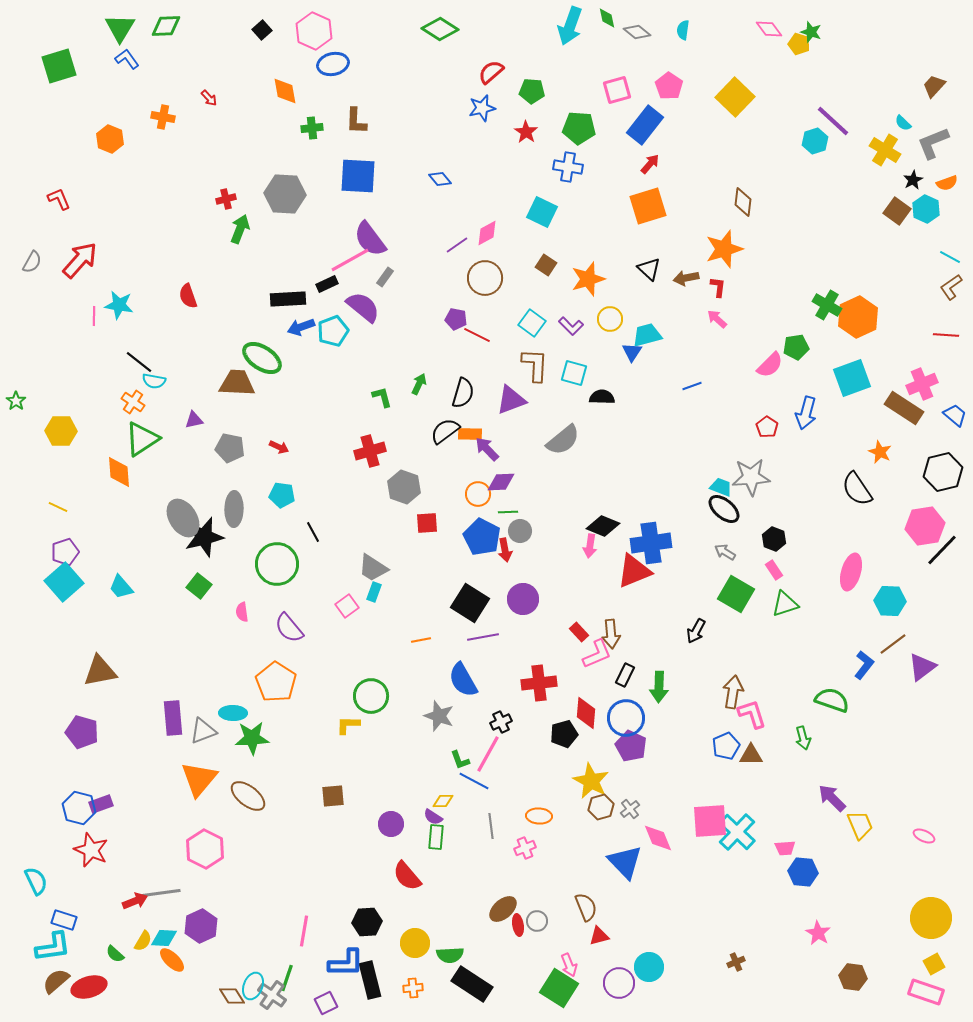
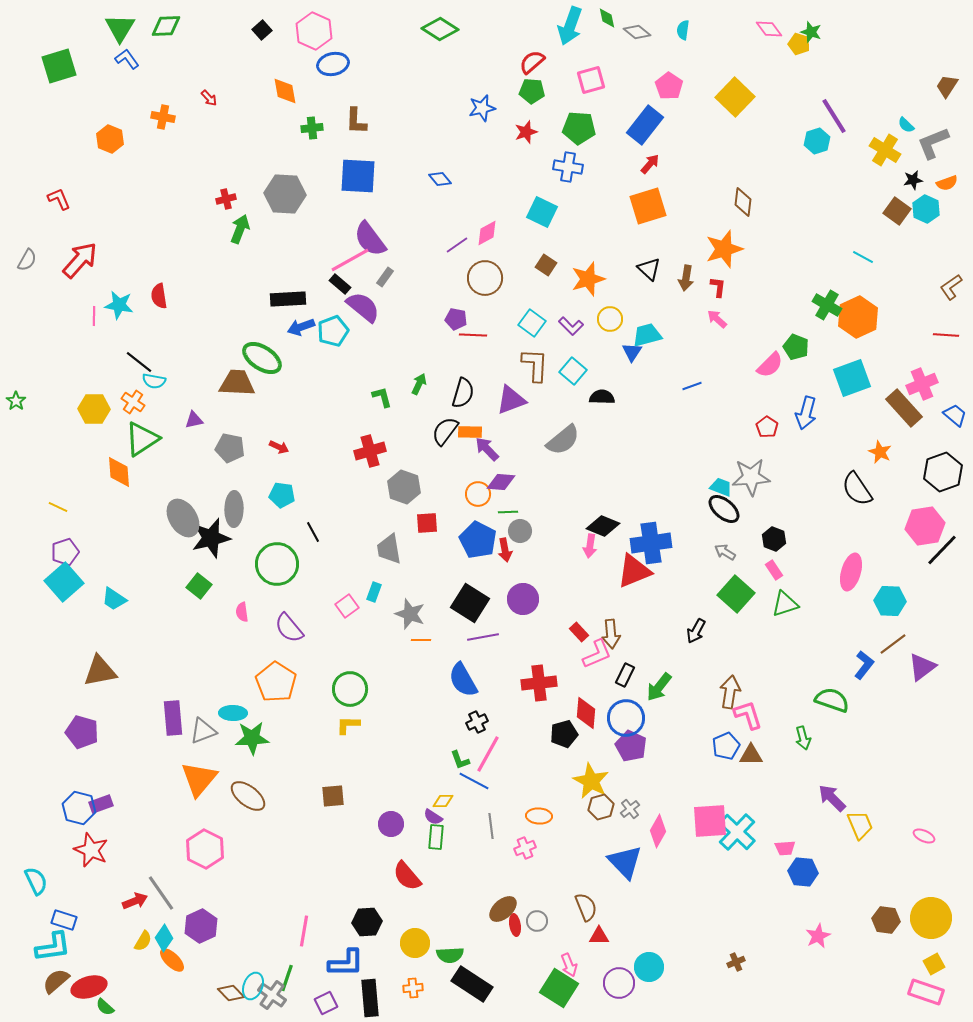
red semicircle at (491, 72): moved 41 px right, 10 px up
brown trapezoid at (934, 86): moved 13 px right; rotated 10 degrees counterclockwise
pink square at (617, 90): moved 26 px left, 10 px up
purple line at (833, 121): moved 1 px right, 5 px up; rotated 15 degrees clockwise
cyan semicircle at (903, 123): moved 3 px right, 2 px down
red star at (526, 132): rotated 20 degrees clockwise
cyan hexagon at (815, 141): moved 2 px right
black star at (913, 180): rotated 18 degrees clockwise
cyan line at (950, 257): moved 87 px left
gray semicircle at (32, 262): moved 5 px left, 2 px up
brown arrow at (686, 278): rotated 70 degrees counterclockwise
black rectangle at (327, 284): moved 13 px right; rotated 65 degrees clockwise
red semicircle at (188, 296): moved 29 px left; rotated 10 degrees clockwise
red line at (477, 335): moved 4 px left; rotated 24 degrees counterclockwise
green pentagon at (796, 347): rotated 30 degrees clockwise
cyan square at (574, 373): moved 1 px left, 2 px up; rotated 24 degrees clockwise
brown rectangle at (904, 408): rotated 15 degrees clockwise
yellow hexagon at (61, 431): moved 33 px right, 22 px up
black semicircle at (445, 431): rotated 16 degrees counterclockwise
orange rectangle at (470, 434): moved 2 px up
black hexagon at (943, 472): rotated 6 degrees counterclockwise
purple diamond at (501, 482): rotated 8 degrees clockwise
black star at (204, 537): moved 7 px right, 1 px down
blue pentagon at (482, 537): moved 4 px left, 3 px down
gray trapezoid at (373, 568): moved 16 px right, 19 px up; rotated 48 degrees clockwise
cyan trapezoid at (121, 587): moved 7 px left, 12 px down; rotated 16 degrees counterclockwise
green square at (736, 594): rotated 12 degrees clockwise
orange line at (421, 640): rotated 12 degrees clockwise
green arrow at (659, 687): rotated 36 degrees clockwise
brown arrow at (733, 692): moved 3 px left
green circle at (371, 696): moved 21 px left, 7 px up
pink L-shape at (752, 714): moved 4 px left, 1 px down
gray star at (439, 716): moved 29 px left, 102 px up
black cross at (501, 722): moved 24 px left
pink diamond at (658, 838): moved 7 px up; rotated 52 degrees clockwise
gray line at (161, 893): rotated 63 degrees clockwise
red ellipse at (518, 925): moved 3 px left
pink star at (818, 933): moved 3 px down; rotated 15 degrees clockwise
red triangle at (599, 936): rotated 15 degrees clockwise
cyan diamond at (164, 938): rotated 60 degrees counterclockwise
green semicircle at (115, 954): moved 10 px left, 53 px down
brown hexagon at (853, 977): moved 33 px right, 57 px up
black rectangle at (370, 980): moved 18 px down; rotated 9 degrees clockwise
brown diamond at (232, 996): moved 1 px left, 3 px up; rotated 12 degrees counterclockwise
